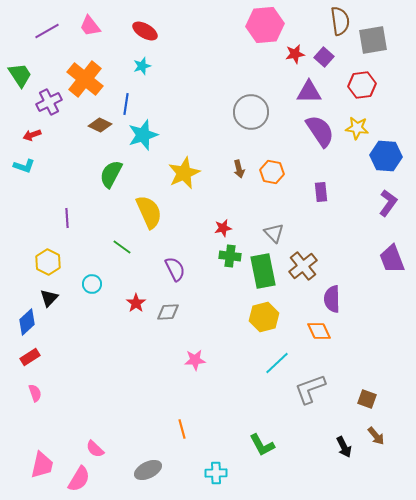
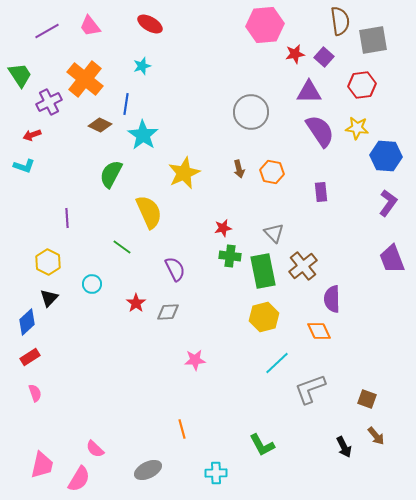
red ellipse at (145, 31): moved 5 px right, 7 px up
cyan star at (143, 135): rotated 20 degrees counterclockwise
